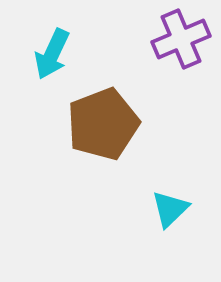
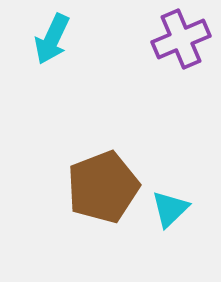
cyan arrow: moved 15 px up
brown pentagon: moved 63 px down
